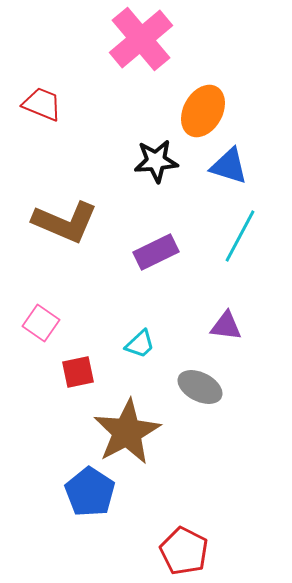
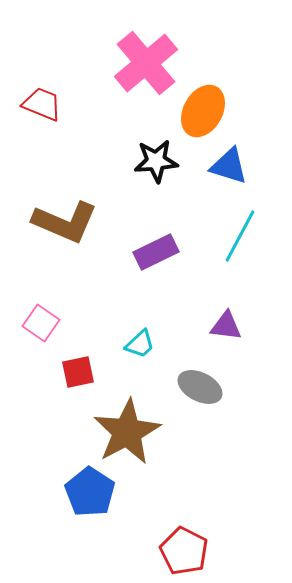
pink cross: moved 5 px right, 24 px down
